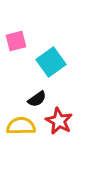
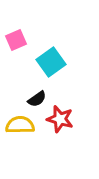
pink square: moved 1 px up; rotated 10 degrees counterclockwise
red star: moved 1 px right, 2 px up; rotated 12 degrees counterclockwise
yellow semicircle: moved 1 px left, 1 px up
